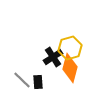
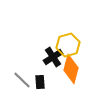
yellow hexagon: moved 2 px left, 3 px up
orange diamond: moved 1 px right, 1 px down
black rectangle: moved 2 px right
